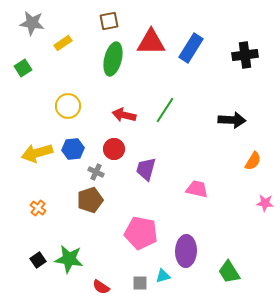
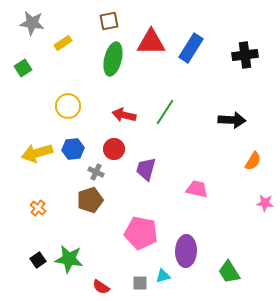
green line: moved 2 px down
